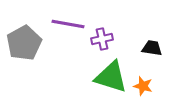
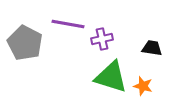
gray pentagon: moved 1 px right; rotated 16 degrees counterclockwise
